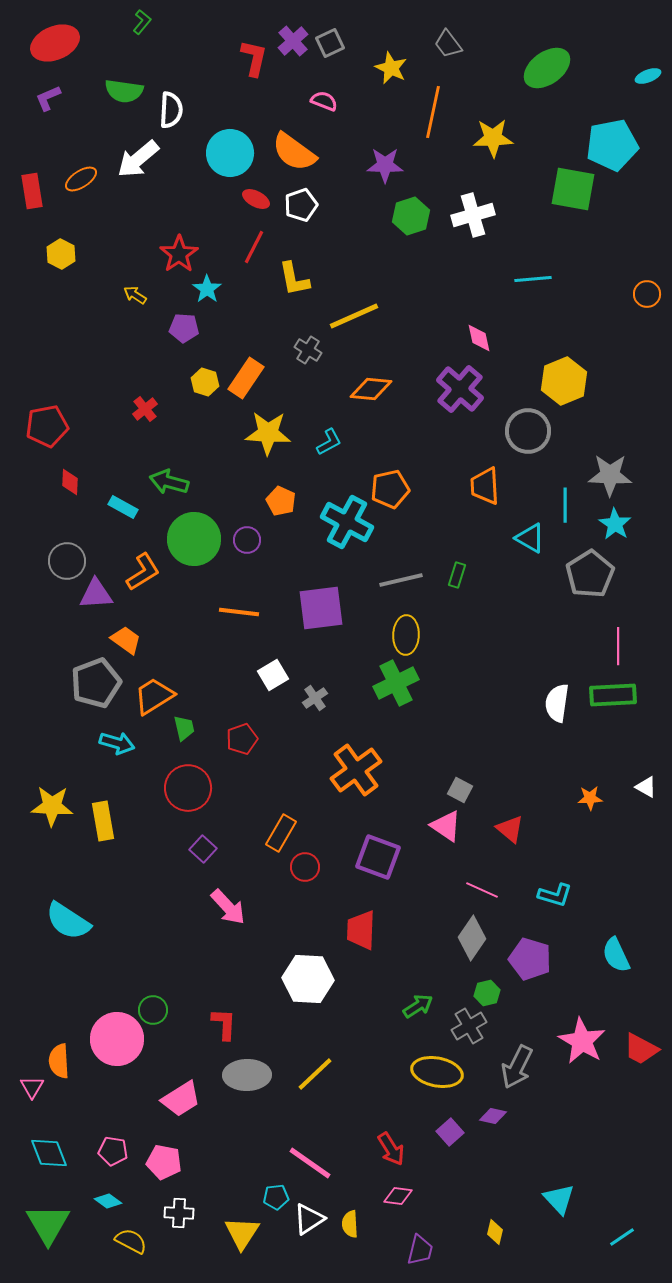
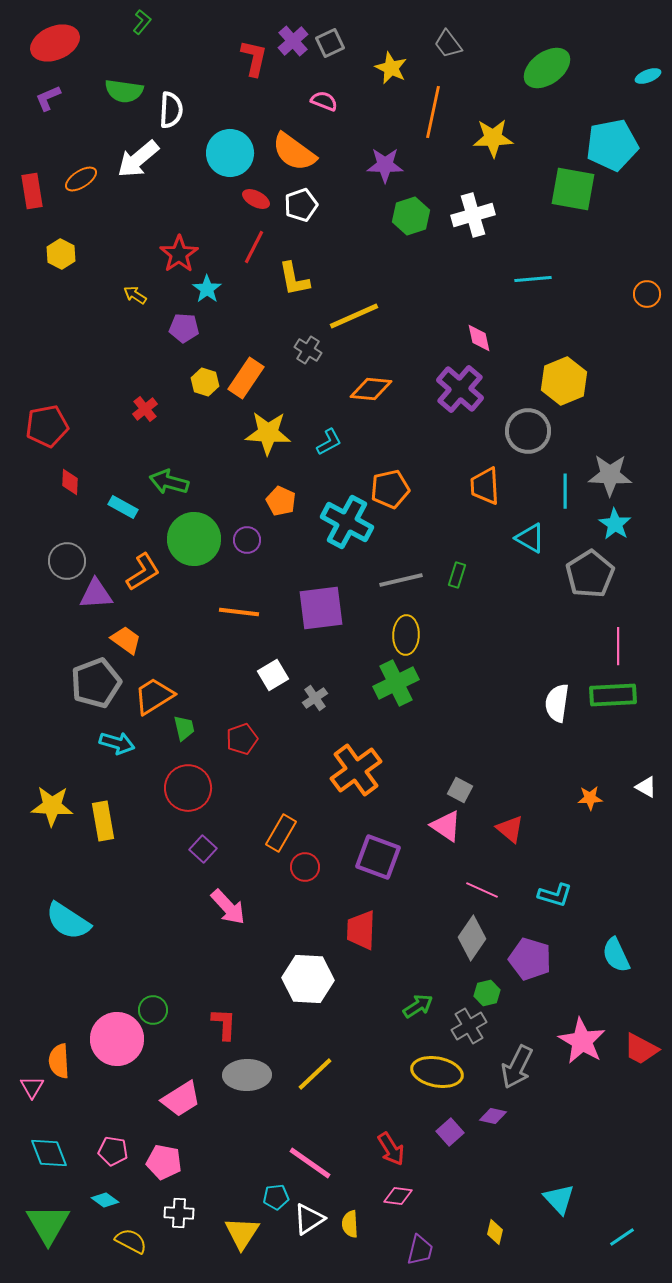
cyan line at (565, 505): moved 14 px up
cyan diamond at (108, 1201): moved 3 px left, 1 px up
